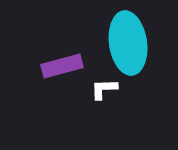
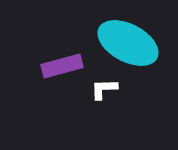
cyan ellipse: rotated 54 degrees counterclockwise
